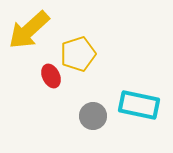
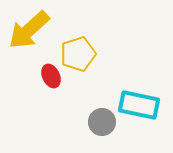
gray circle: moved 9 px right, 6 px down
